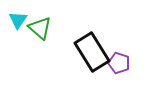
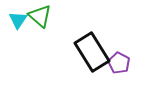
green triangle: moved 12 px up
purple pentagon: rotated 10 degrees clockwise
